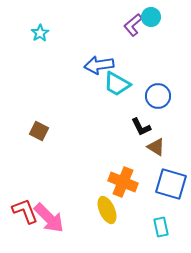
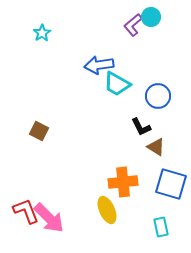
cyan star: moved 2 px right
orange cross: rotated 28 degrees counterclockwise
red L-shape: moved 1 px right
